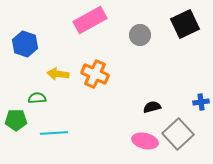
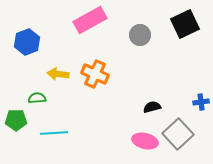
blue hexagon: moved 2 px right, 2 px up; rotated 20 degrees clockwise
